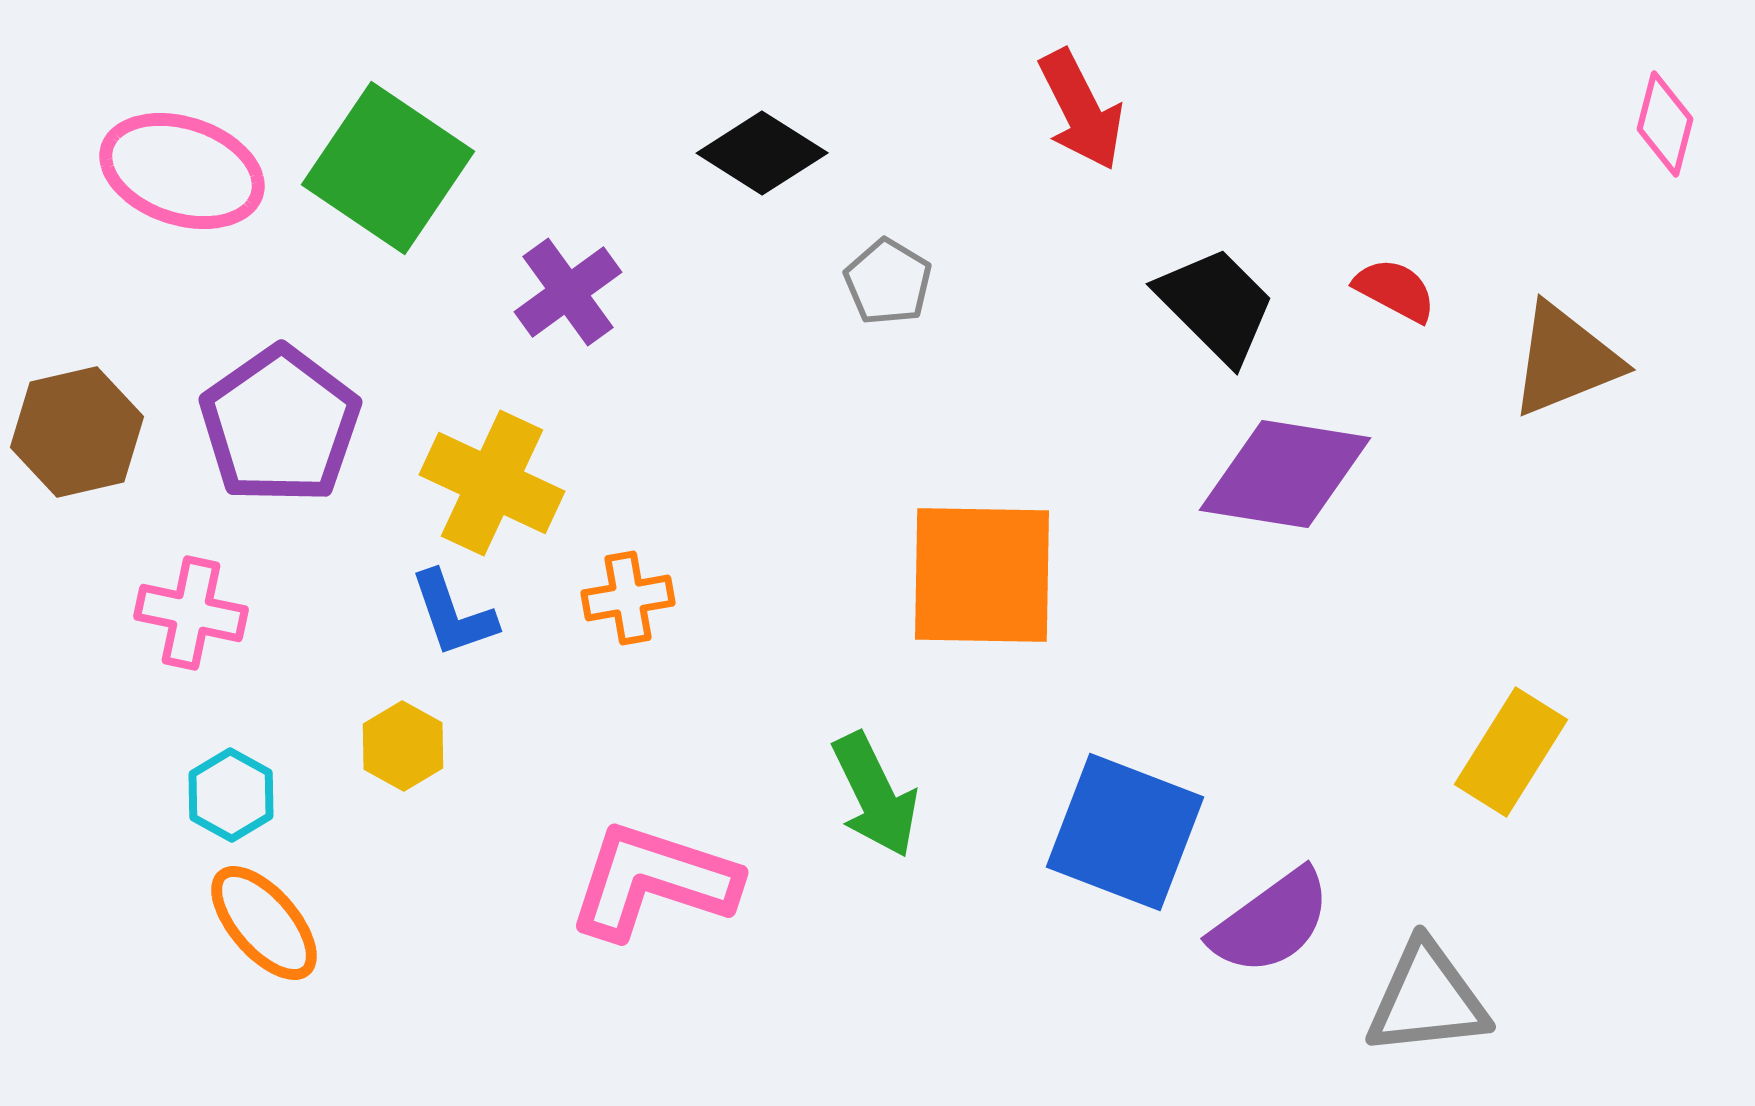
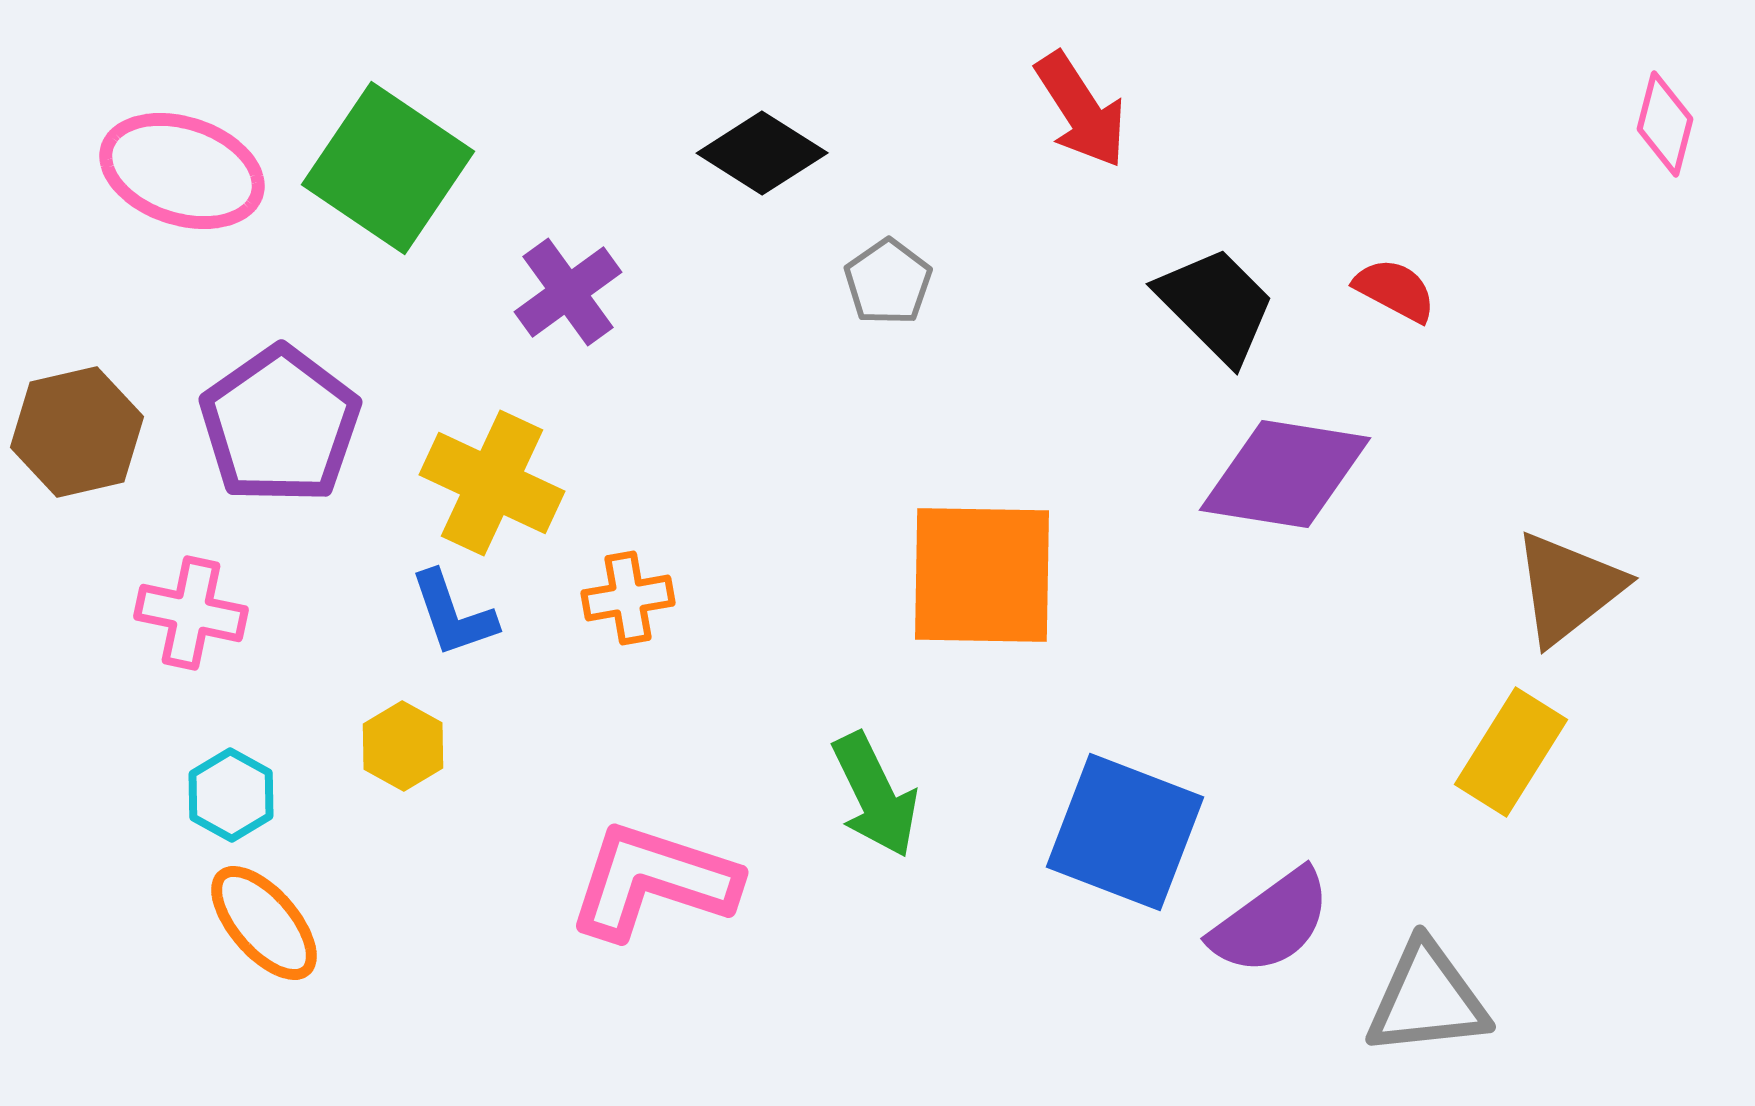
red arrow: rotated 6 degrees counterclockwise
gray pentagon: rotated 6 degrees clockwise
brown triangle: moved 3 px right, 228 px down; rotated 16 degrees counterclockwise
